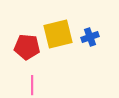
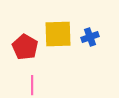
yellow square: rotated 12 degrees clockwise
red pentagon: moved 2 px left; rotated 25 degrees clockwise
